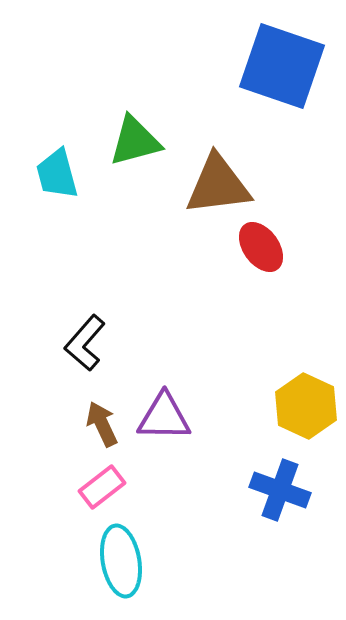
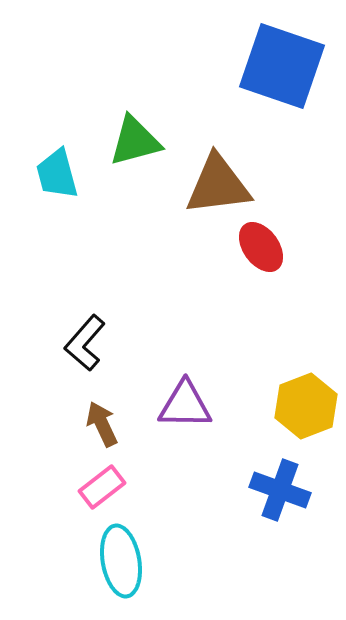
yellow hexagon: rotated 14 degrees clockwise
purple triangle: moved 21 px right, 12 px up
